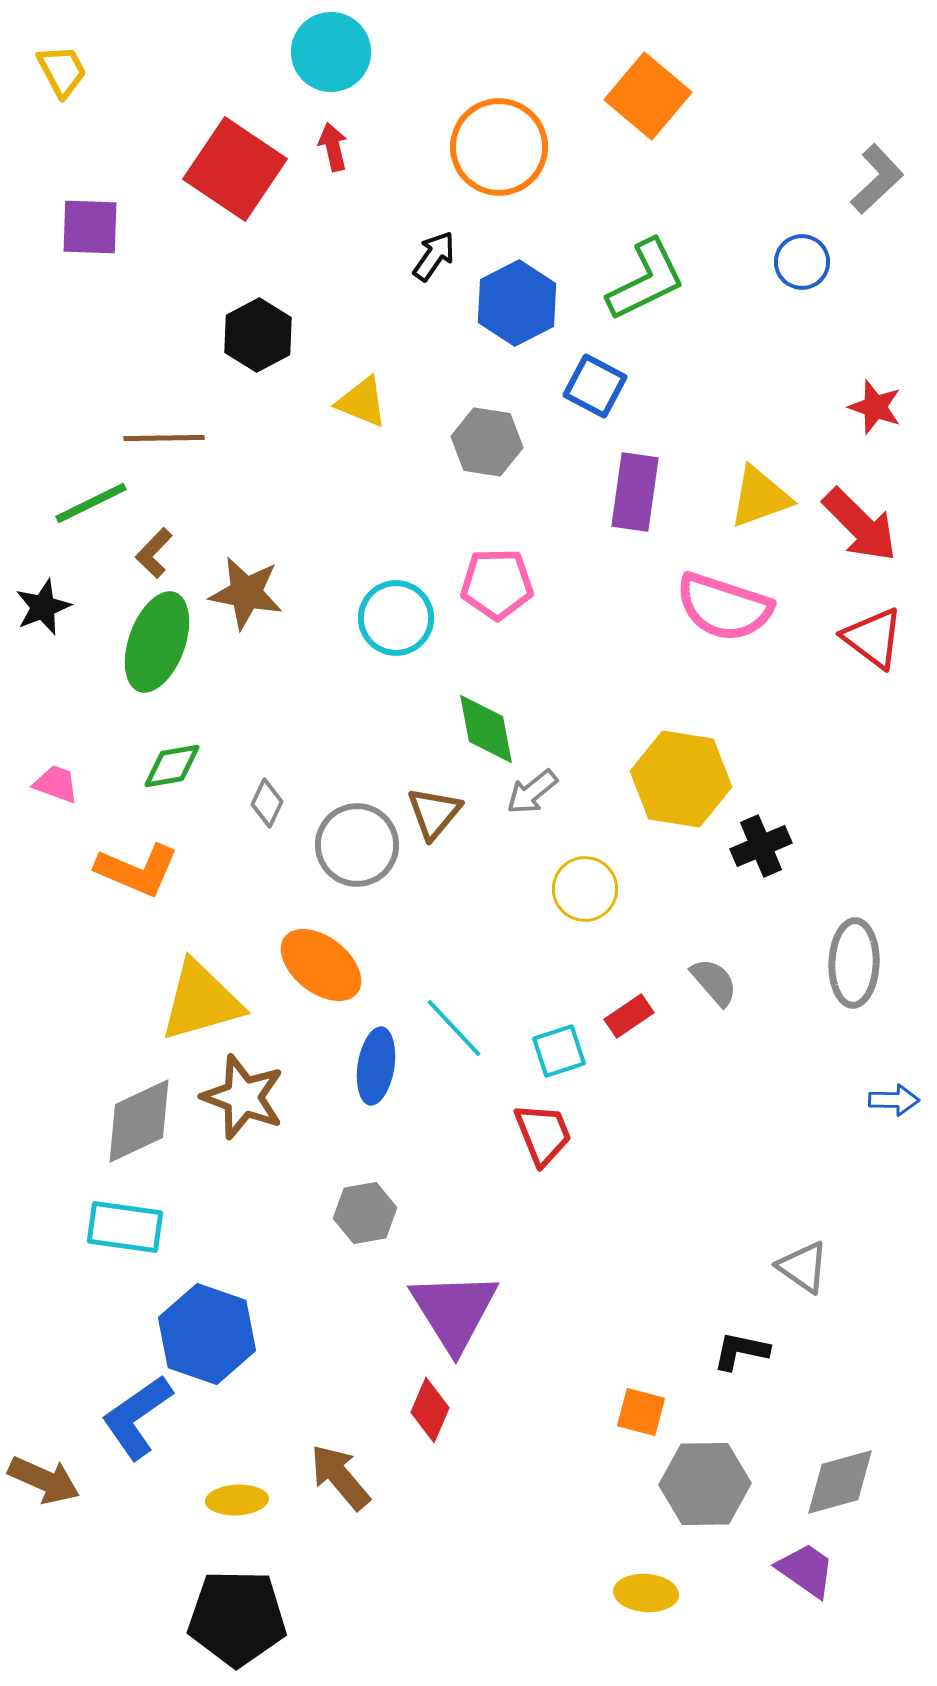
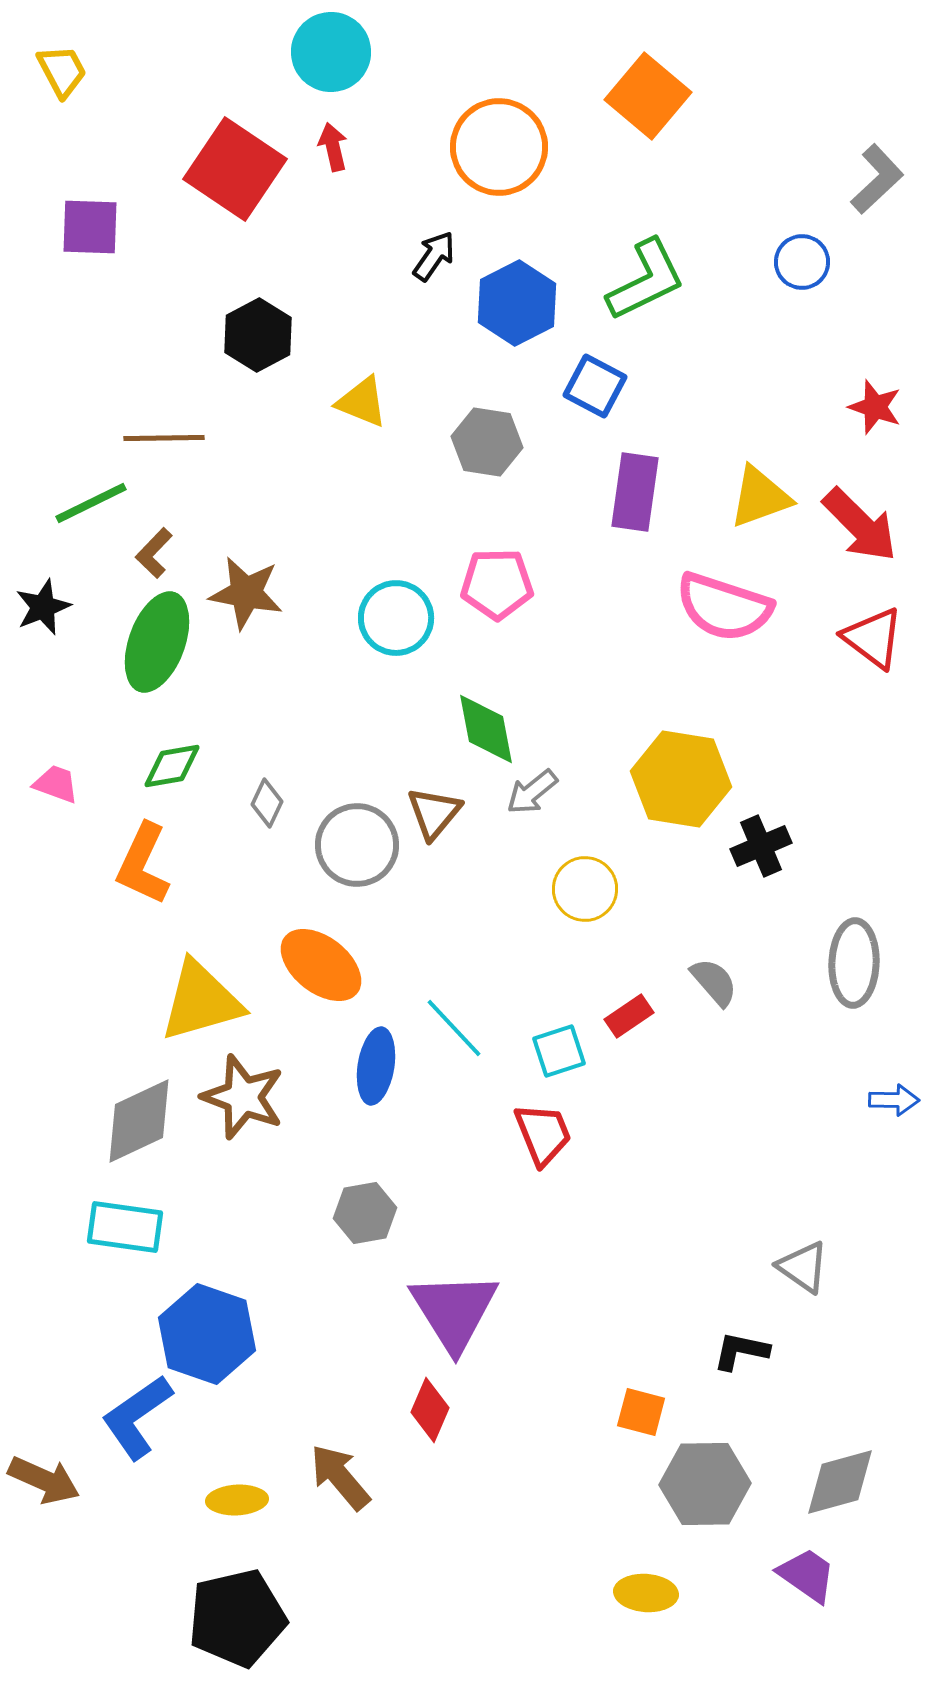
orange L-shape at (137, 870): moved 6 px right, 6 px up; rotated 92 degrees clockwise
purple trapezoid at (806, 1570): moved 1 px right, 5 px down
black pentagon at (237, 1618): rotated 14 degrees counterclockwise
